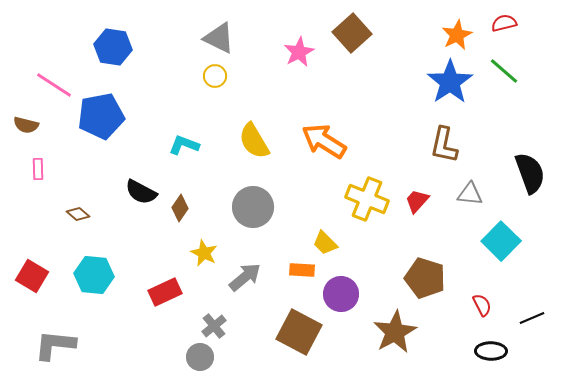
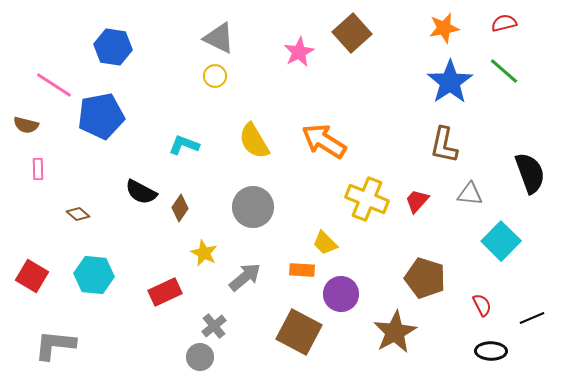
orange star at (457, 35): moved 13 px left, 7 px up; rotated 16 degrees clockwise
